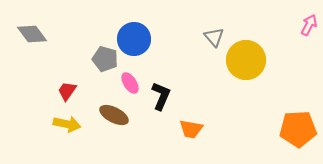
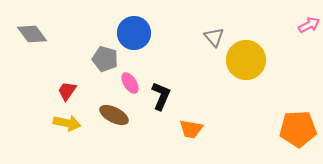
pink arrow: rotated 35 degrees clockwise
blue circle: moved 6 px up
yellow arrow: moved 1 px up
